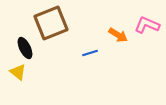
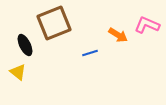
brown square: moved 3 px right
black ellipse: moved 3 px up
